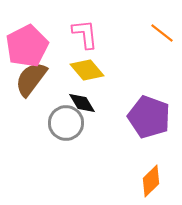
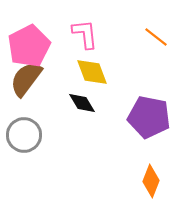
orange line: moved 6 px left, 4 px down
pink pentagon: moved 2 px right
yellow diamond: moved 5 px right, 2 px down; rotated 20 degrees clockwise
brown semicircle: moved 5 px left
purple pentagon: rotated 9 degrees counterclockwise
gray circle: moved 42 px left, 12 px down
orange diamond: rotated 24 degrees counterclockwise
